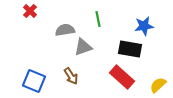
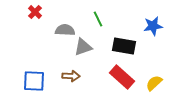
red cross: moved 5 px right, 1 px down
green line: rotated 14 degrees counterclockwise
blue star: moved 9 px right
gray semicircle: rotated 12 degrees clockwise
black rectangle: moved 6 px left, 3 px up
brown arrow: rotated 54 degrees counterclockwise
blue square: rotated 20 degrees counterclockwise
yellow semicircle: moved 4 px left, 2 px up
